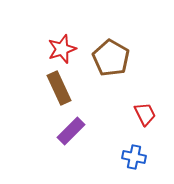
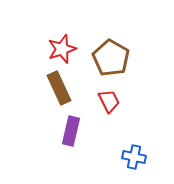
red trapezoid: moved 36 px left, 13 px up
purple rectangle: rotated 32 degrees counterclockwise
